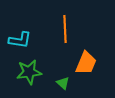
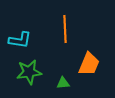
orange trapezoid: moved 3 px right, 1 px down
green triangle: rotated 48 degrees counterclockwise
